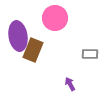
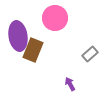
gray rectangle: rotated 42 degrees counterclockwise
